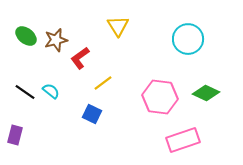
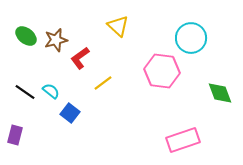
yellow triangle: rotated 15 degrees counterclockwise
cyan circle: moved 3 px right, 1 px up
green diamond: moved 14 px right; rotated 44 degrees clockwise
pink hexagon: moved 2 px right, 26 px up
blue square: moved 22 px left, 1 px up; rotated 12 degrees clockwise
